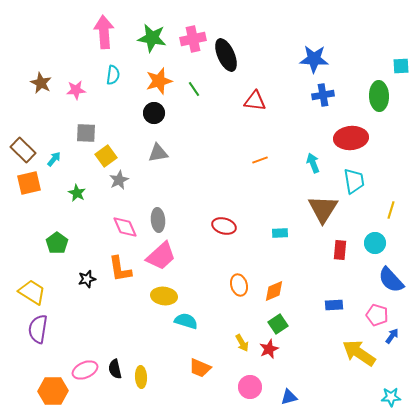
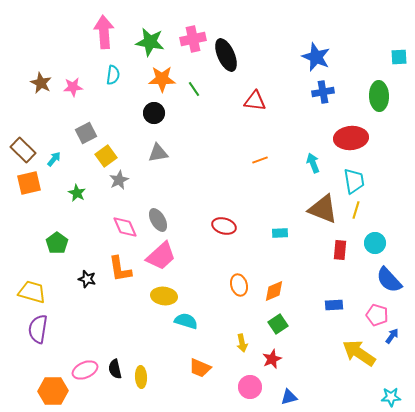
green star at (152, 38): moved 2 px left, 4 px down
blue star at (314, 59): moved 2 px right, 2 px up; rotated 20 degrees clockwise
cyan square at (401, 66): moved 2 px left, 9 px up
orange star at (159, 81): moved 3 px right, 2 px up; rotated 16 degrees clockwise
pink star at (76, 90): moved 3 px left, 3 px up
blue cross at (323, 95): moved 3 px up
gray square at (86, 133): rotated 30 degrees counterclockwise
brown triangle at (323, 209): rotated 40 degrees counterclockwise
yellow line at (391, 210): moved 35 px left
gray ellipse at (158, 220): rotated 25 degrees counterclockwise
black star at (87, 279): rotated 30 degrees clockwise
blue semicircle at (391, 280): moved 2 px left
yellow trapezoid at (32, 292): rotated 16 degrees counterclockwise
yellow arrow at (242, 343): rotated 18 degrees clockwise
red star at (269, 349): moved 3 px right, 10 px down
